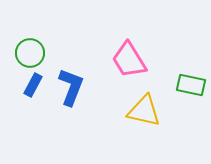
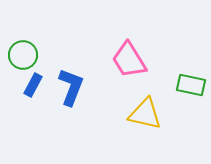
green circle: moved 7 px left, 2 px down
yellow triangle: moved 1 px right, 3 px down
